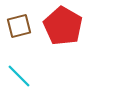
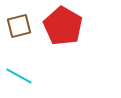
cyan line: rotated 16 degrees counterclockwise
